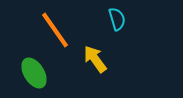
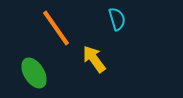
orange line: moved 1 px right, 2 px up
yellow arrow: moved 1 px left
